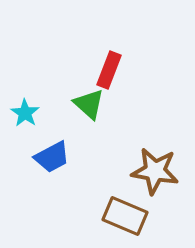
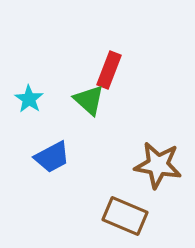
green triangle: moved 4 px up
cyan star: moved 4 px right, 14 px up
brown star: moved 3 px right, 6 px up
